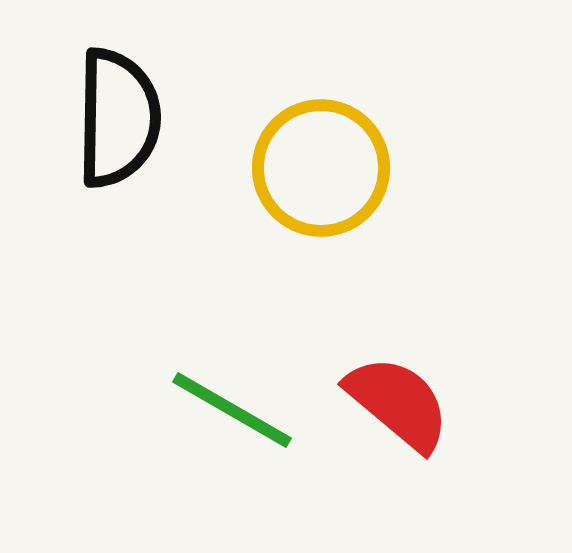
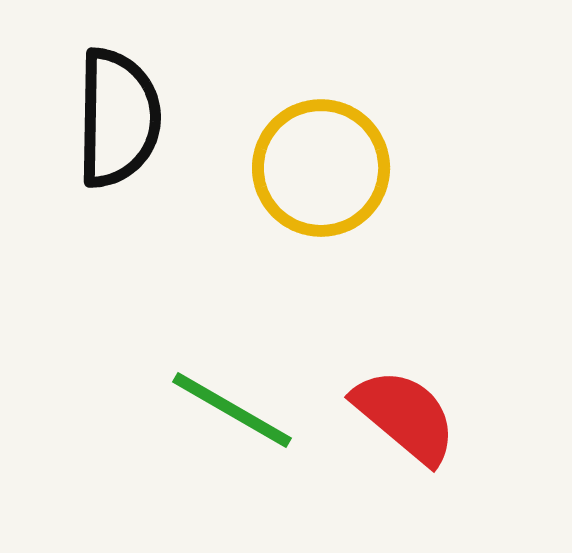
red semicircle: moved 7 px right, 13 px down
